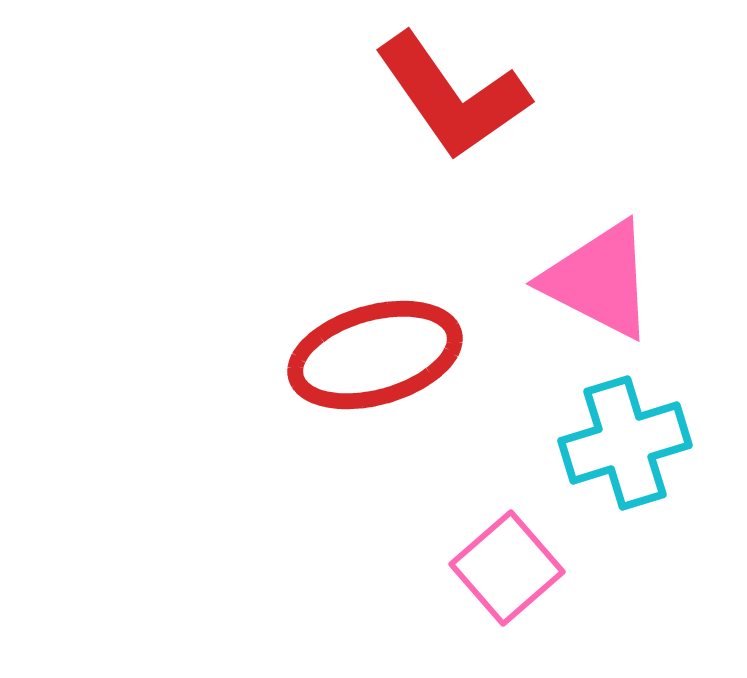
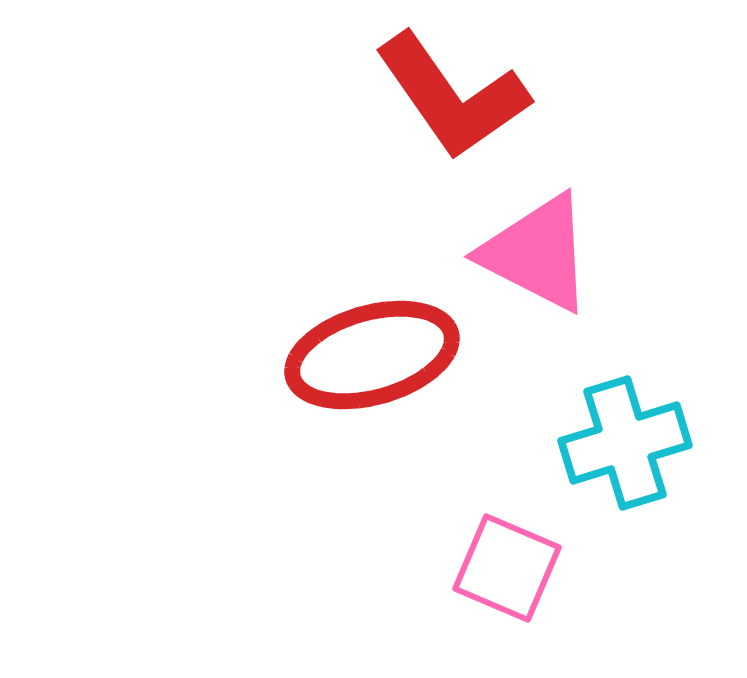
pink triangle: moved 62 px left, 27 px up
red ellipse: moved 3 px left
pink square: rotated 26 degrees counterclockwise
